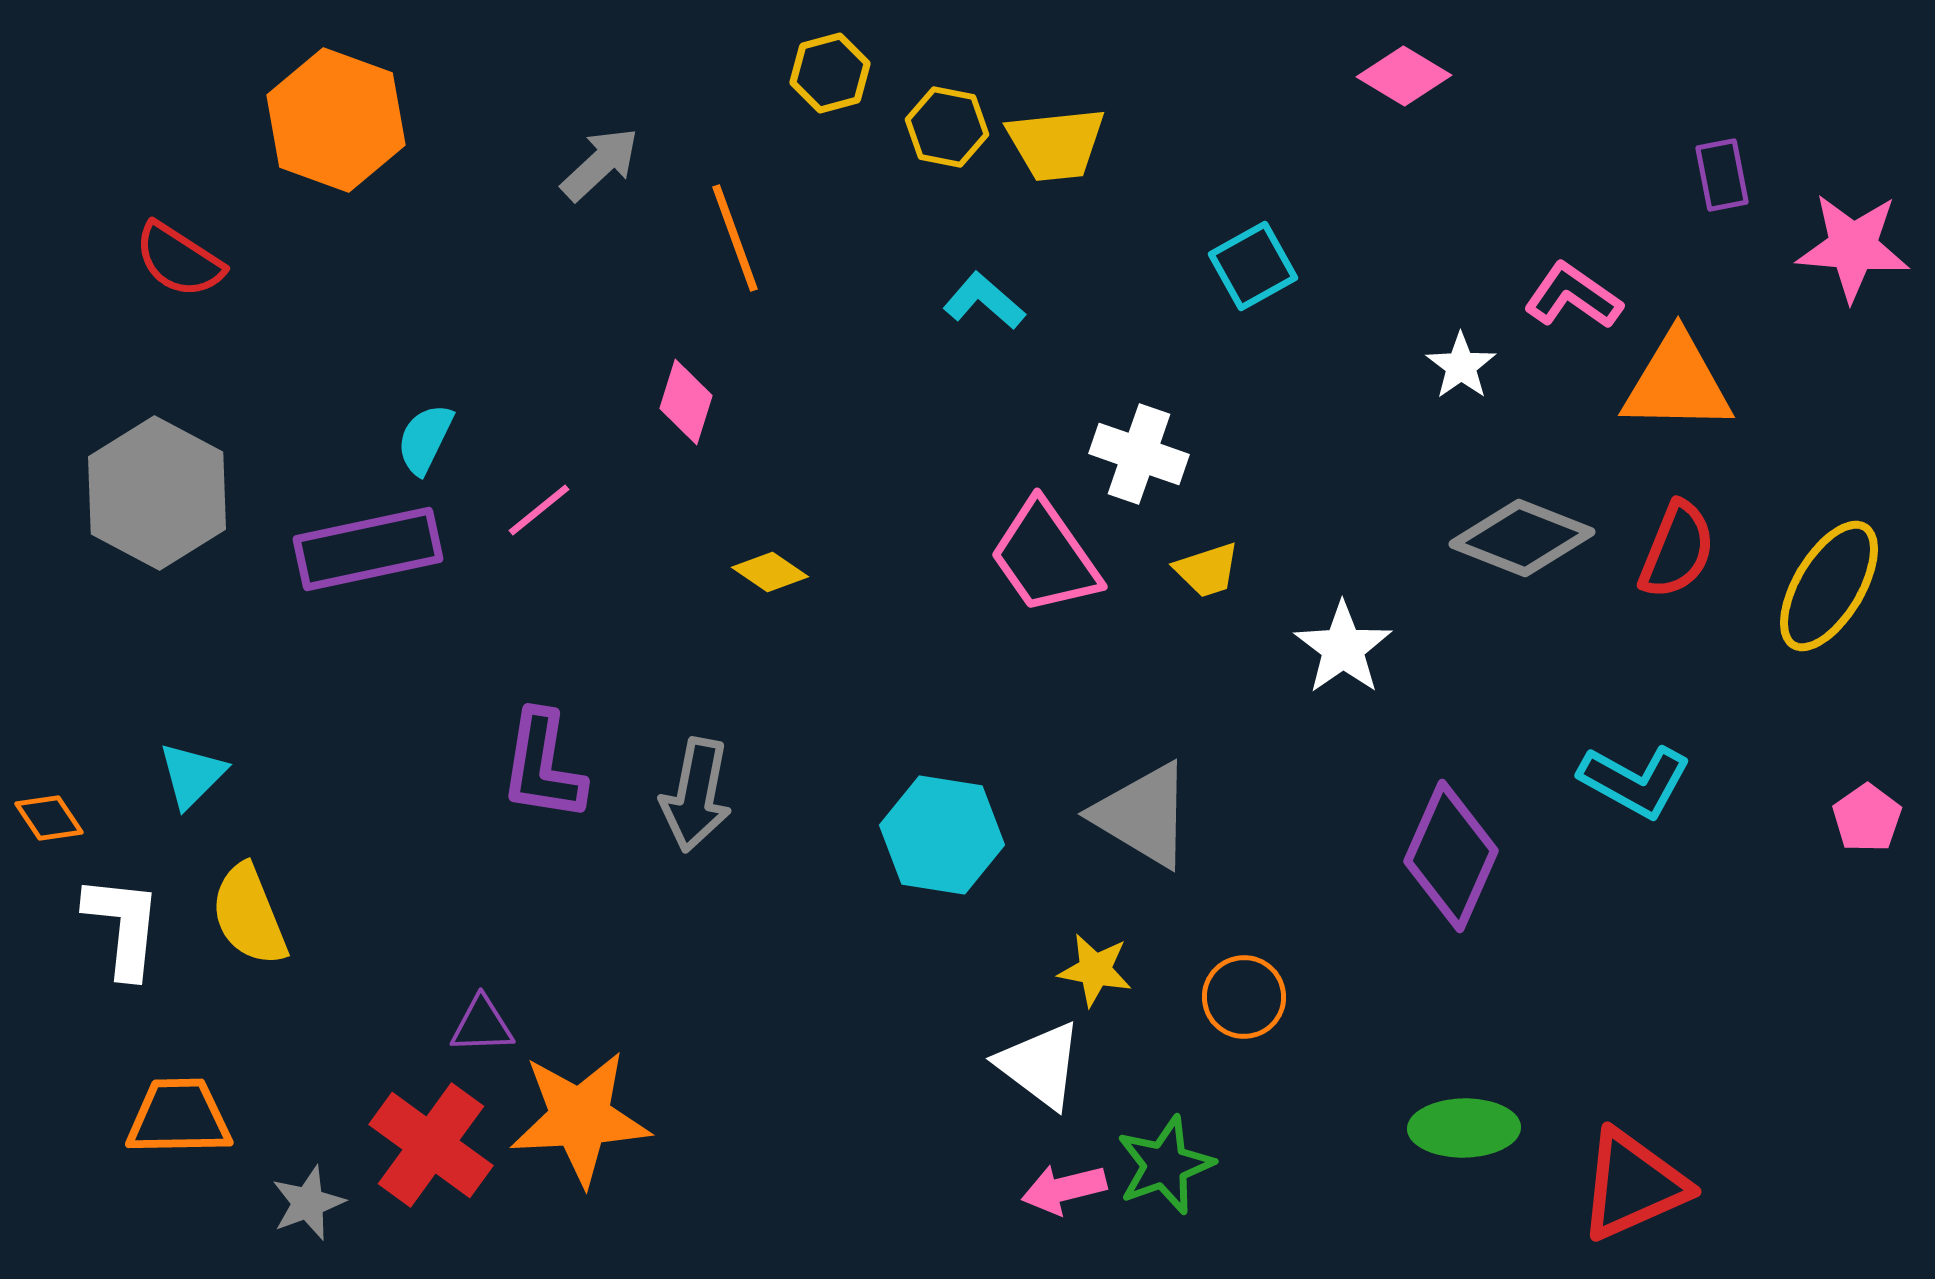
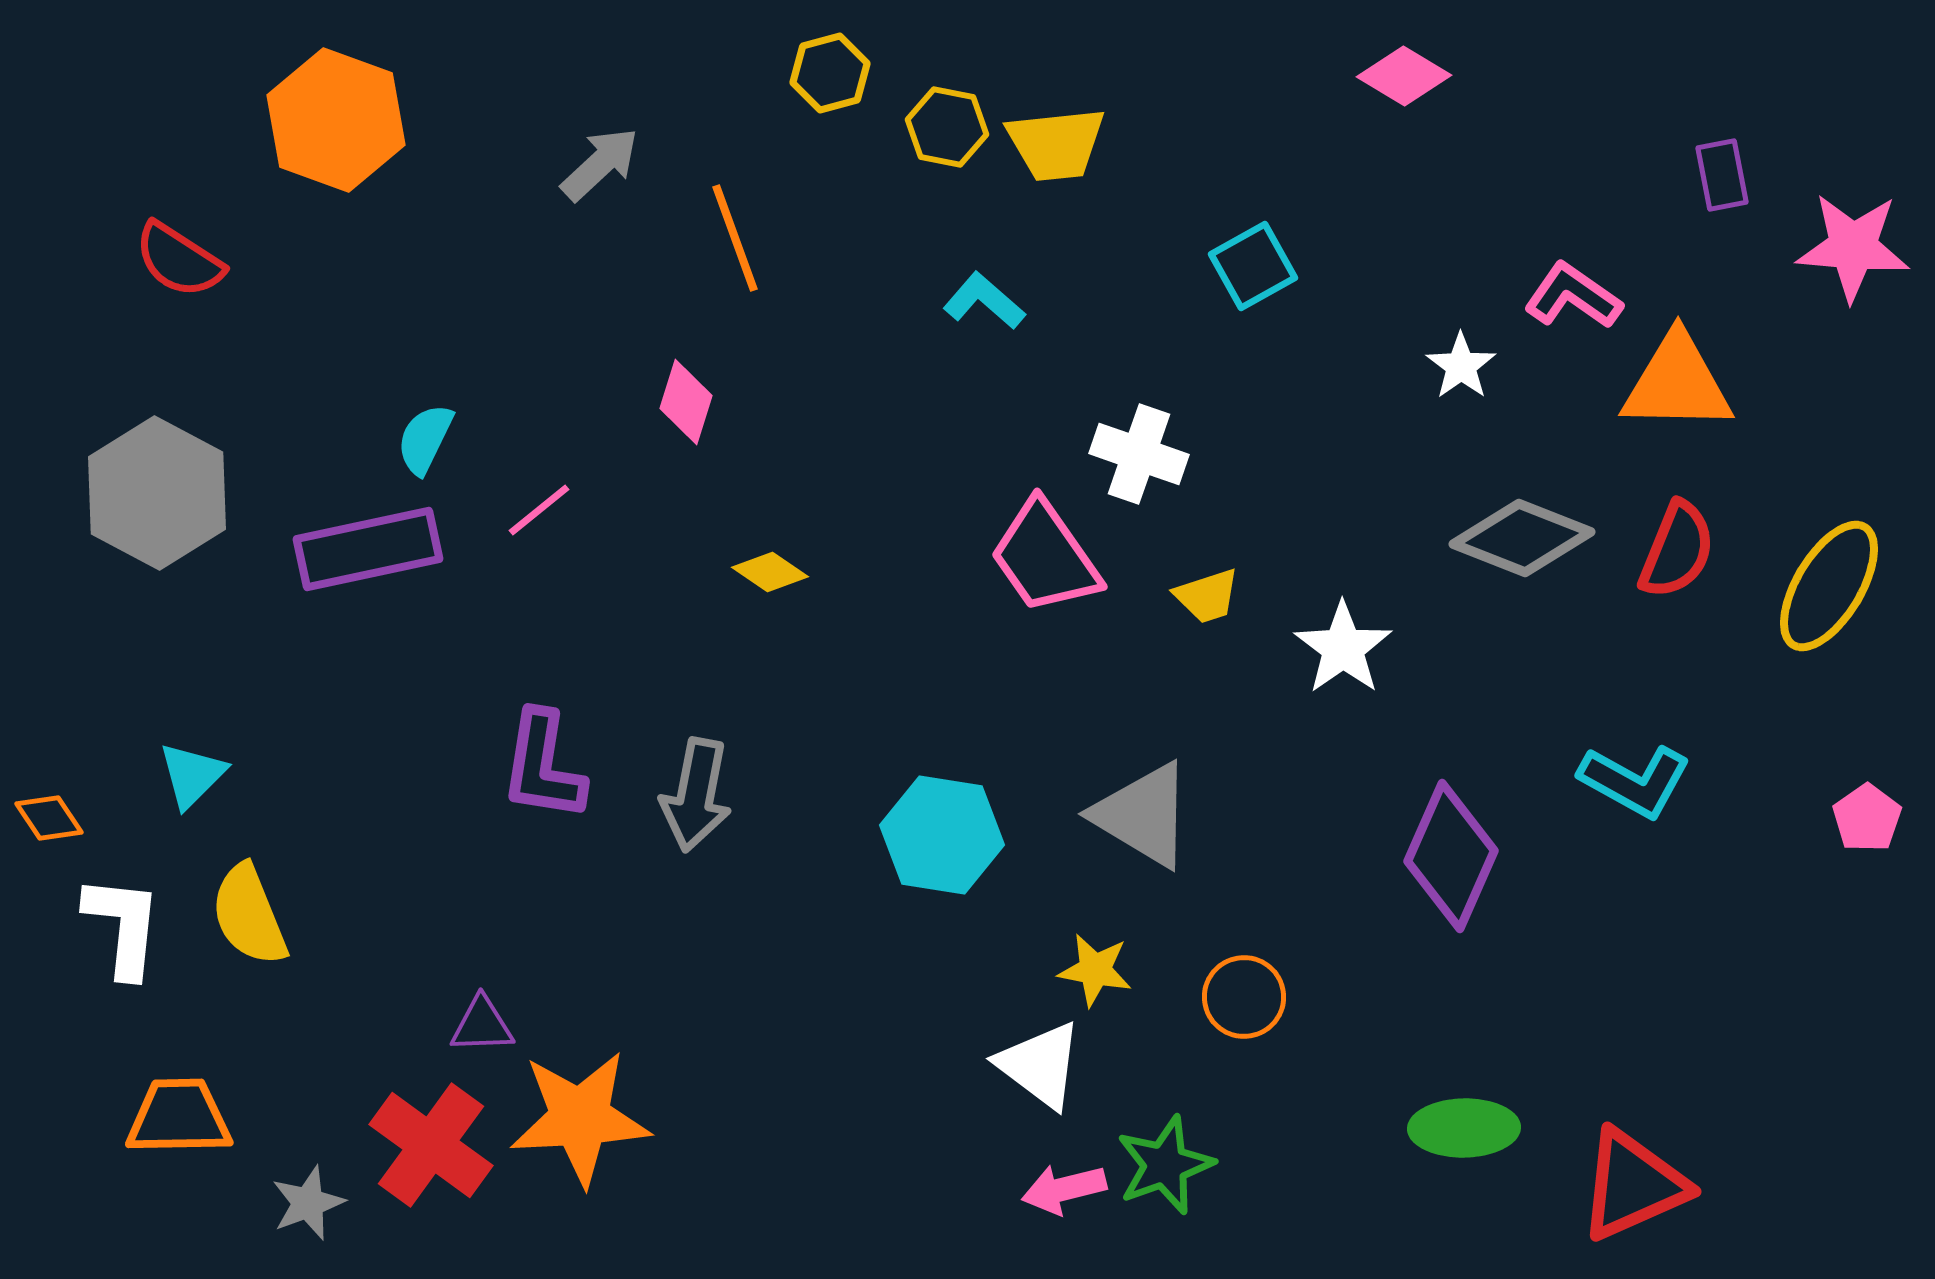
yellow trapezoid at (1207, 570): moved 26 px down
